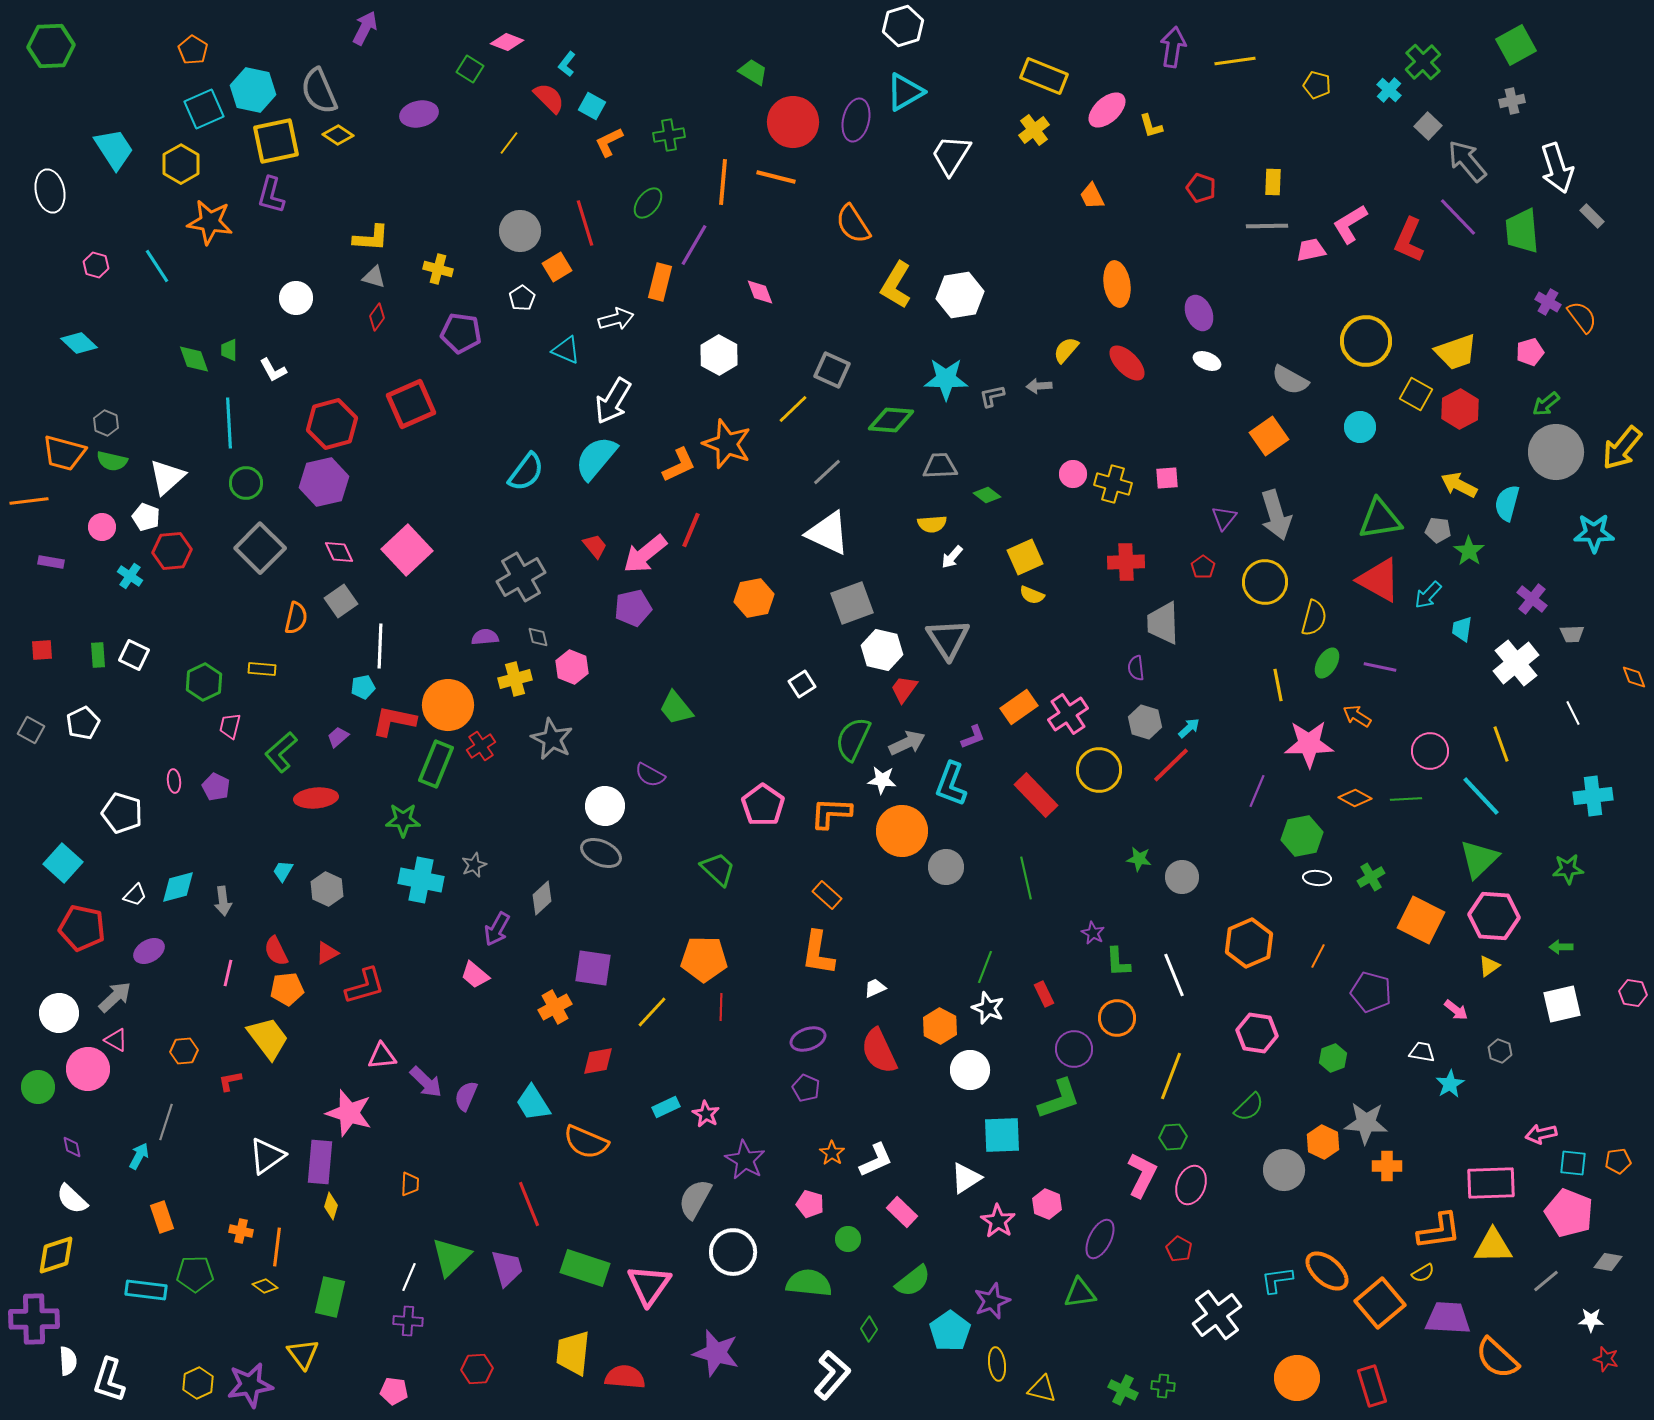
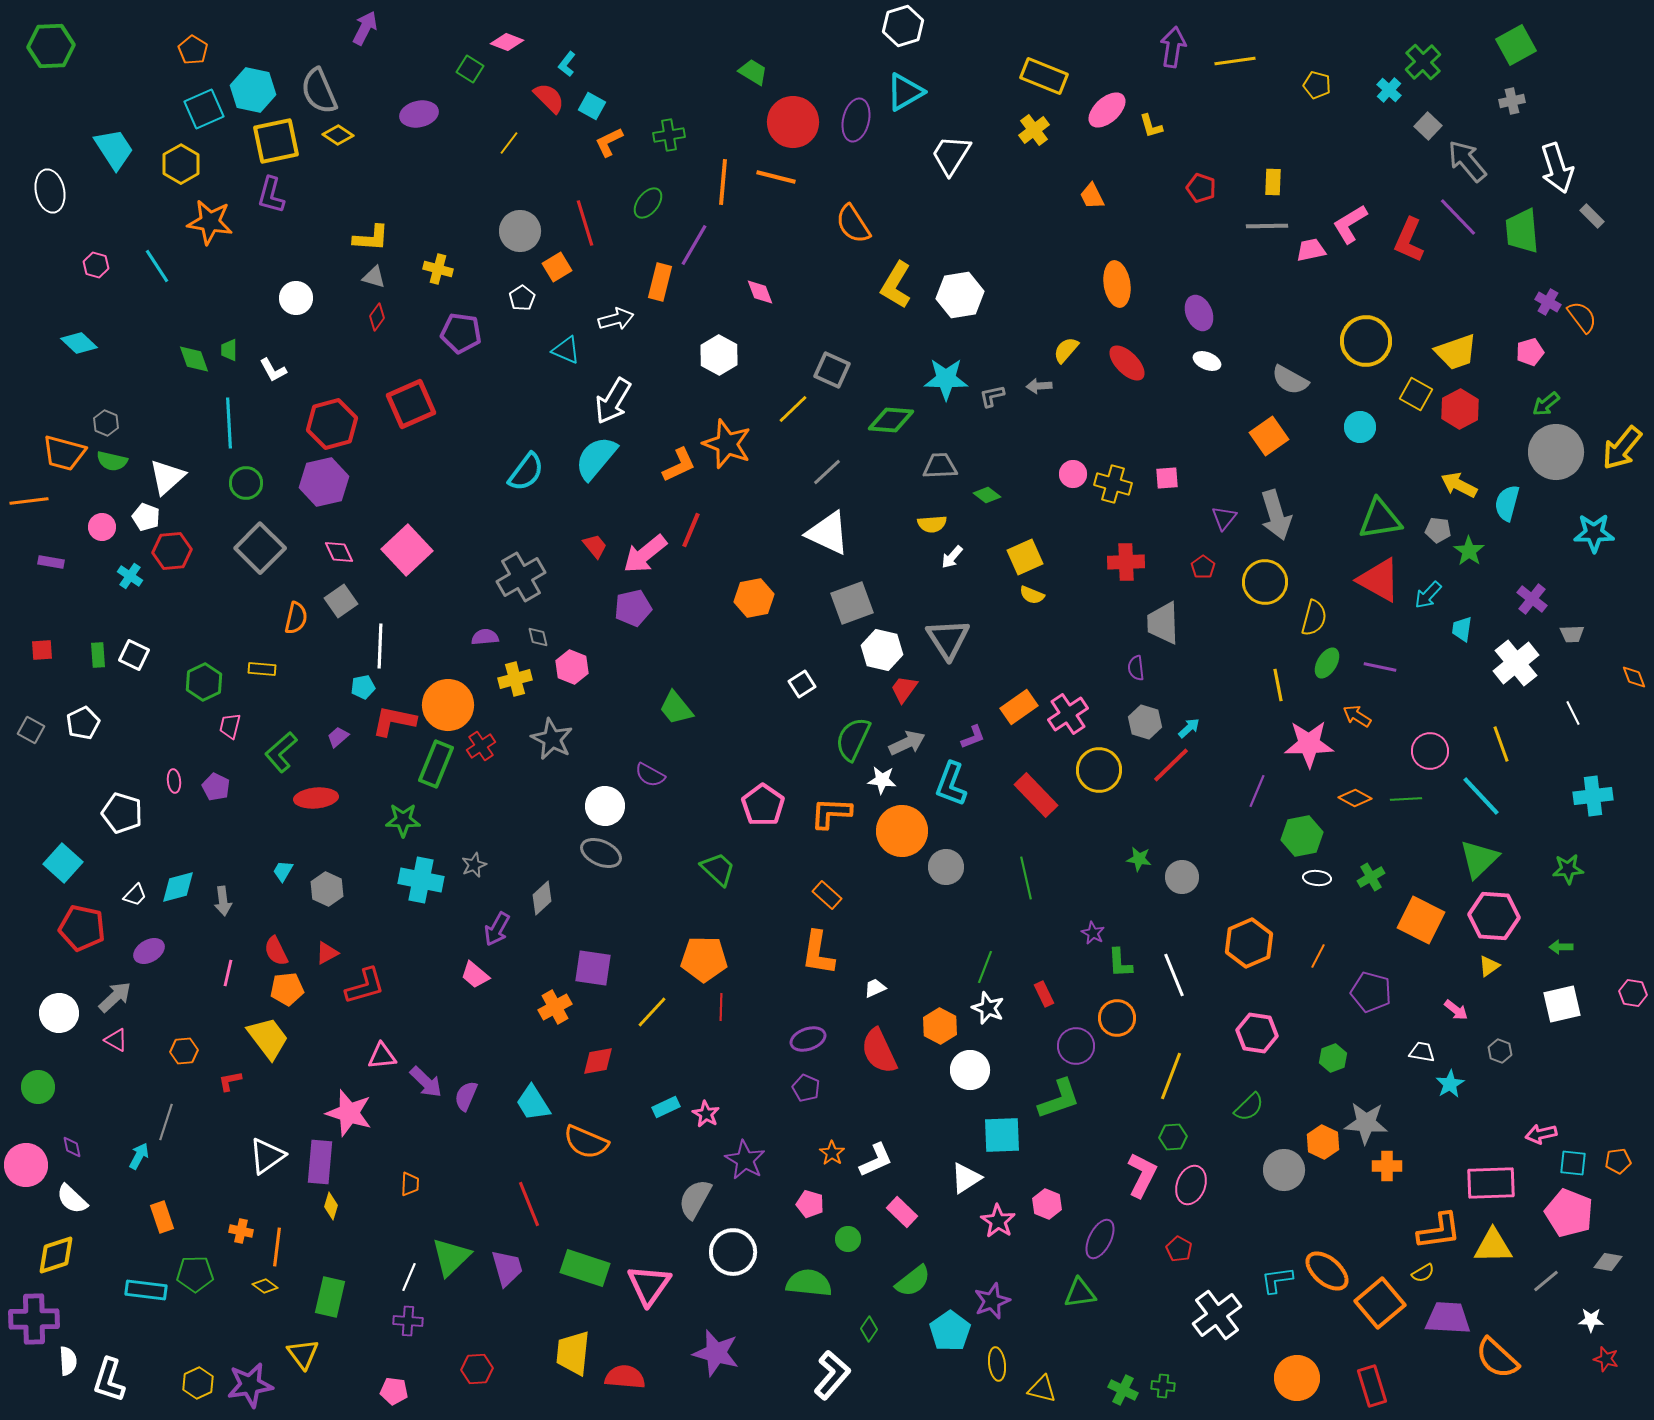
green L-shape at (1118, 962): moved 2 px right, 1 px down
purple circle at (1074, 1049): moved 2 px right, 3 px up
pink circle at (88, 1069): moved 62 px left, 96 px down
